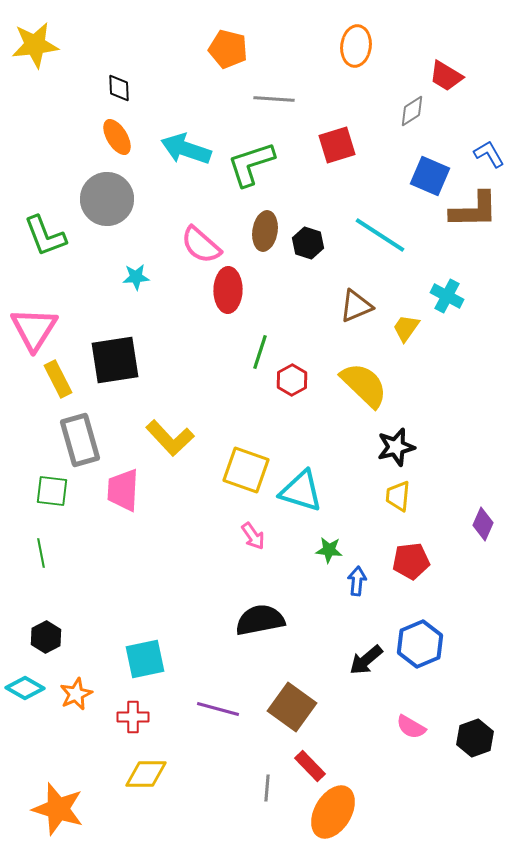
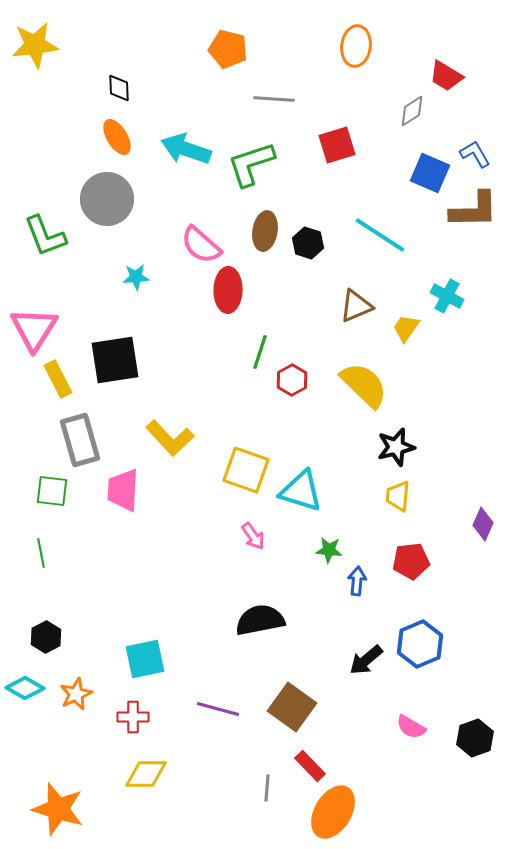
blue L-shape at (489, 154): moved 14 px left
blue square at (430, 176): moved 3 px up
